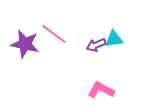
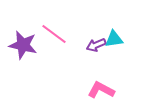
purple star: moved 2 px left, 1 px down
